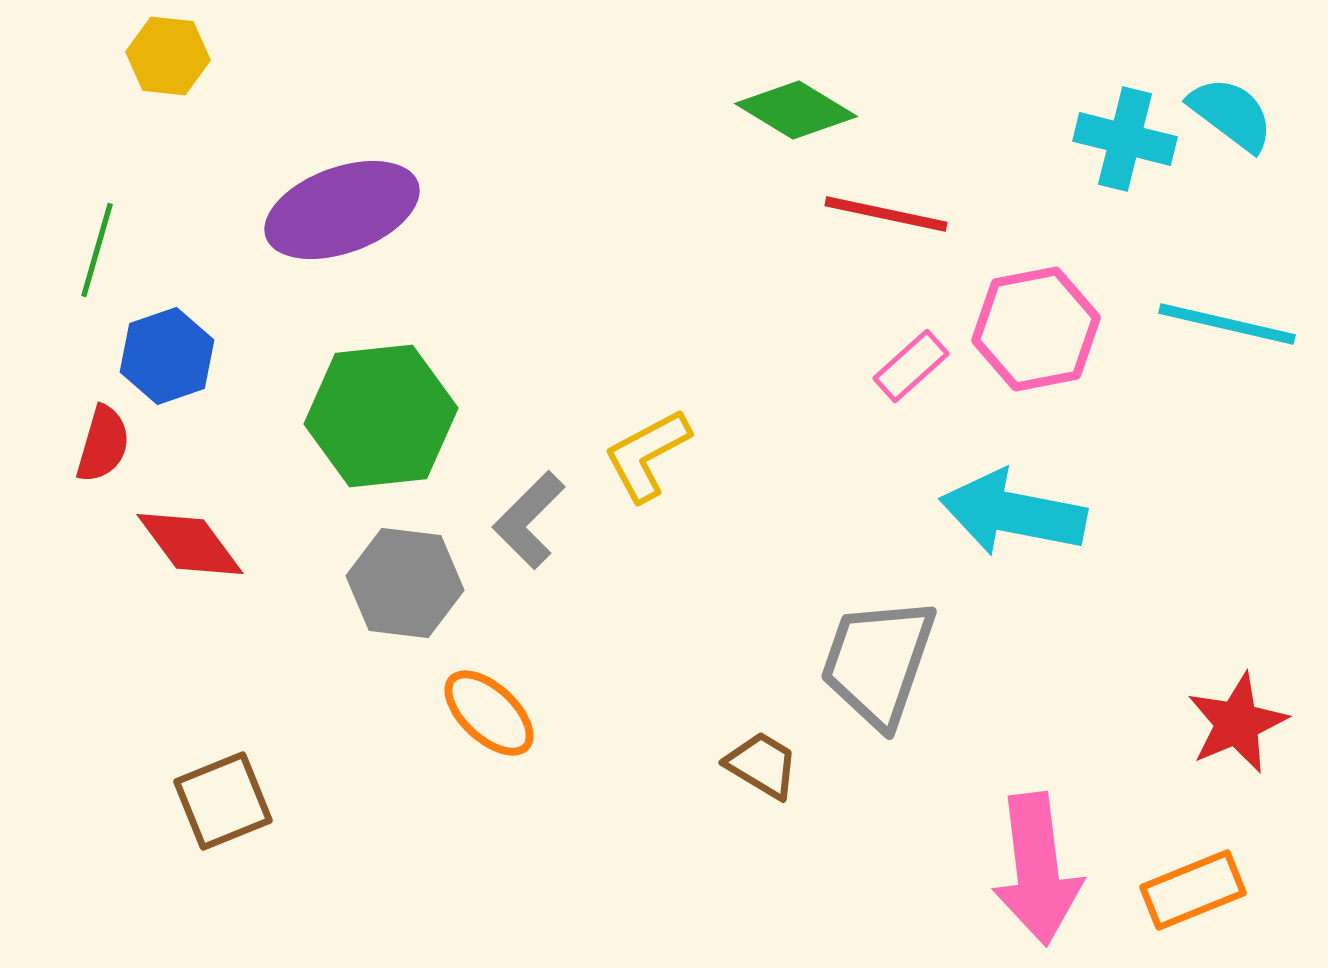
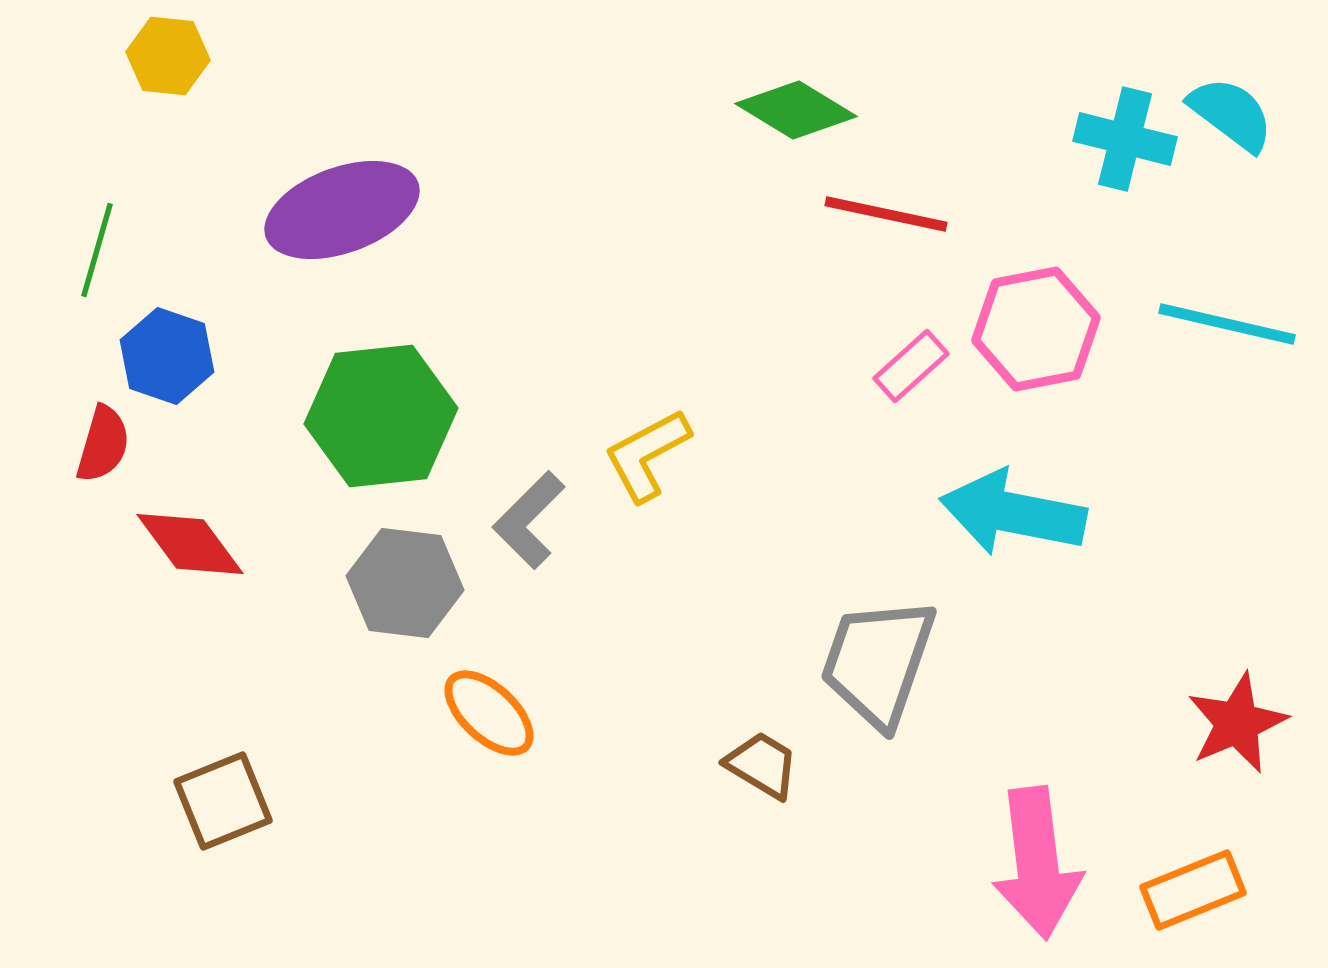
blue hexagon: rotated 22 degrees counterclockwise
pink arrow: moved 6 px up
